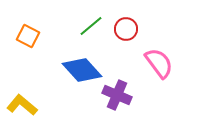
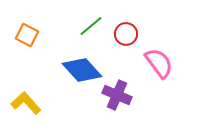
red circle: moved 5 px down
orange square: moved 1 px left, 1 px up
yellow L-shape: moved 4 px right, 2 px up; rotated 8 degrees clockwise
